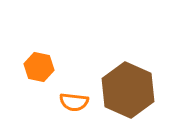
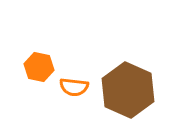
orange semicircle: moved 15 px up
